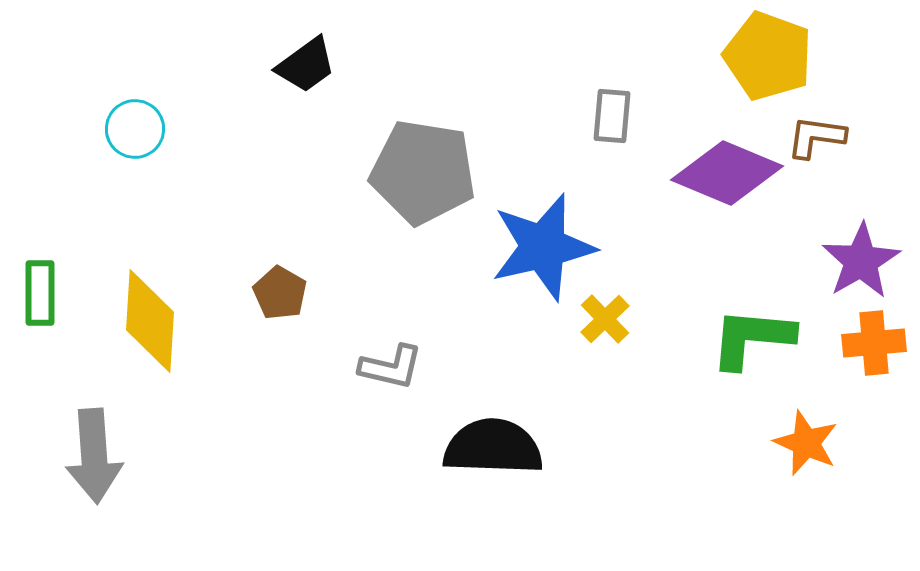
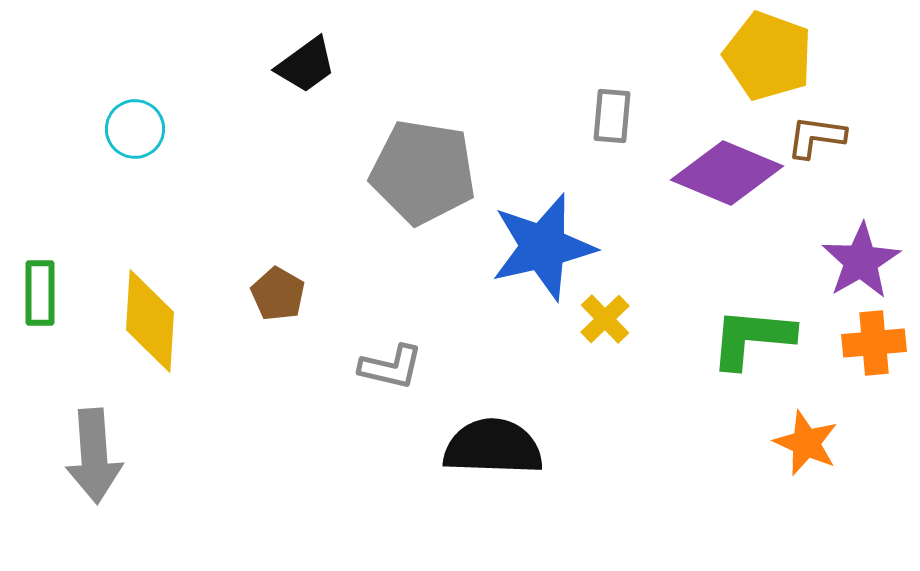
brown pentagon: moved 2 px left, 1 px down
